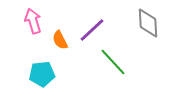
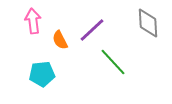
pink arrow: rotated 10 degrees clockwise
